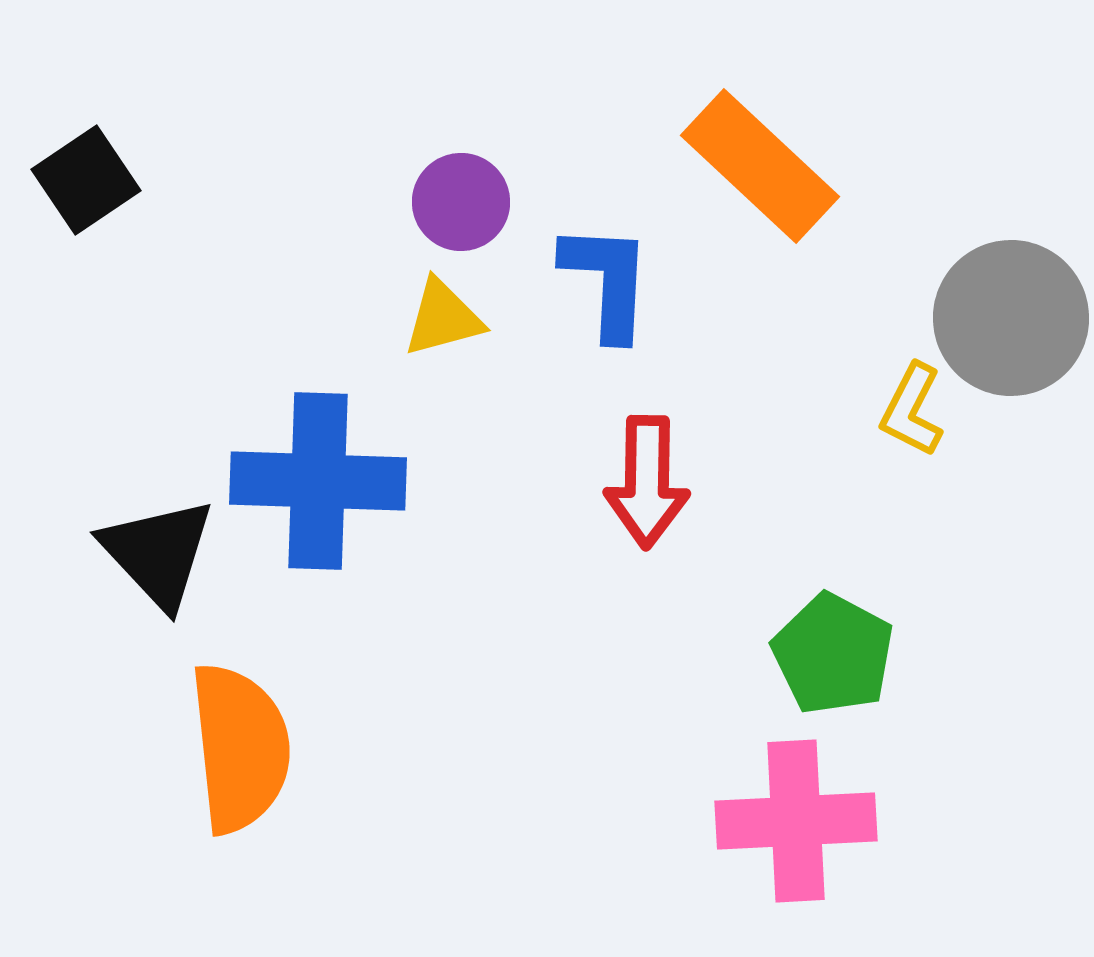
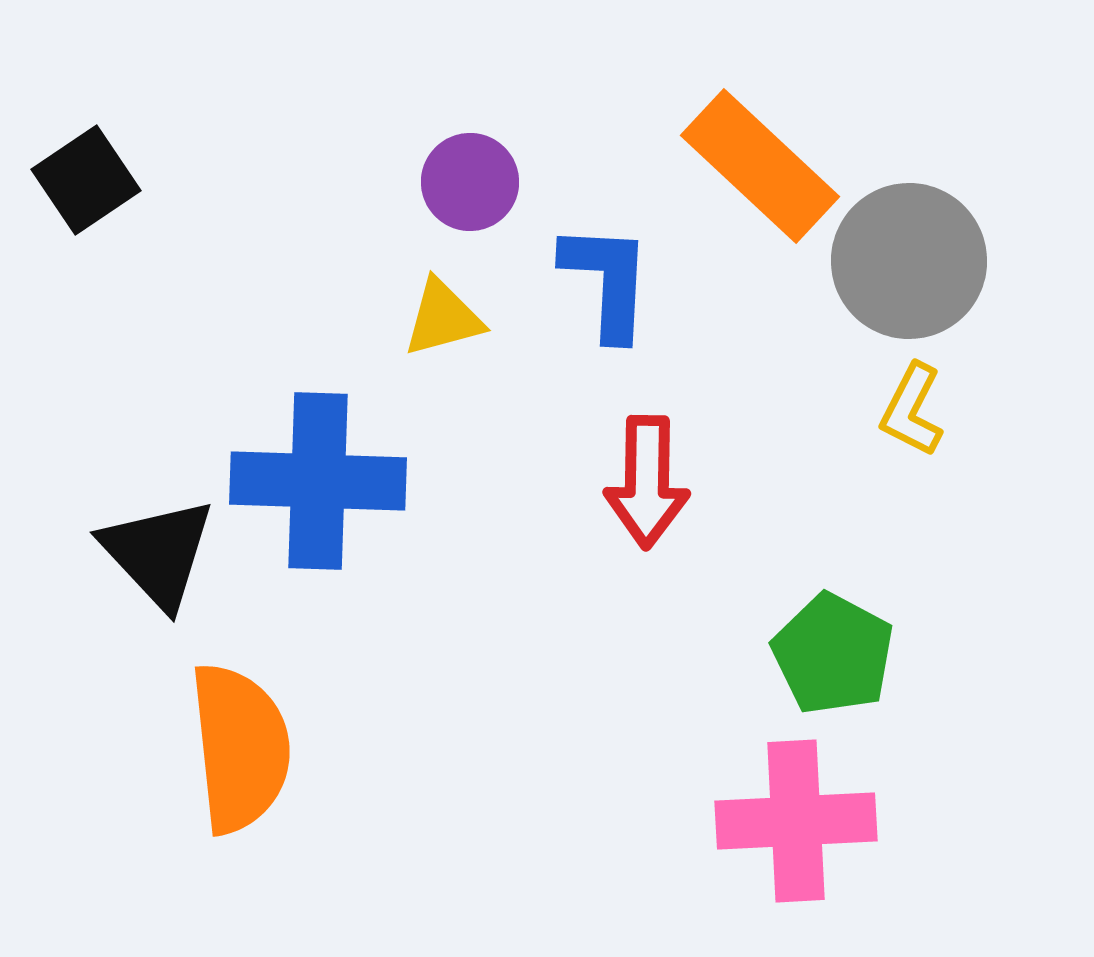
purple circle: moved 9 px right, 20 px up
gray circle: moved 102 px left, 57 px up
